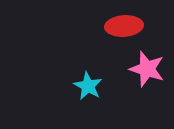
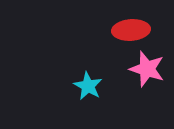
red ellipse: moved 7 px right, 4 px down
